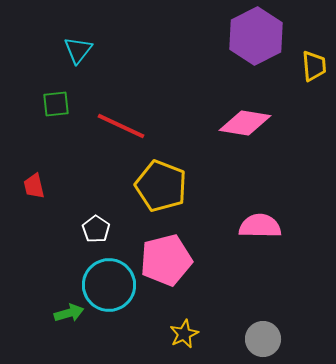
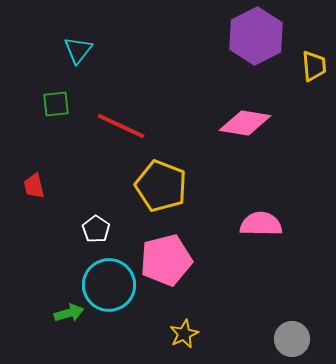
pink semicircle: moved 1 px right, 2 px up
gray circle: moved 29 px right
